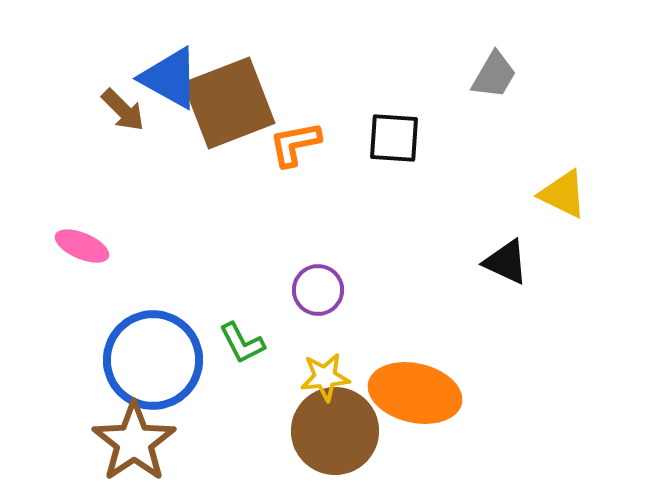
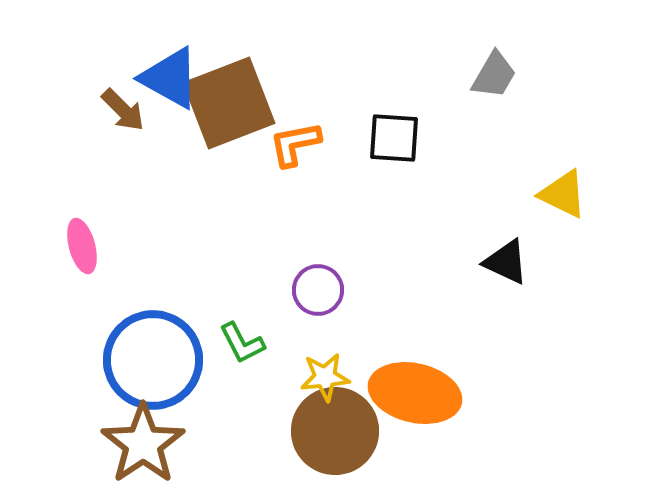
pink ellipse: rotated 52 degrees clockwise
brown star: moved 9 px right, 2 px down
